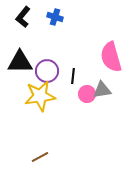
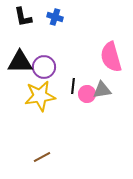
black L-shape: rotated 50 degrees counterclockwise
purple circle: moved 3 px left, 4 px up
black line: moved 10 px down
brown line: moved 2 px right
